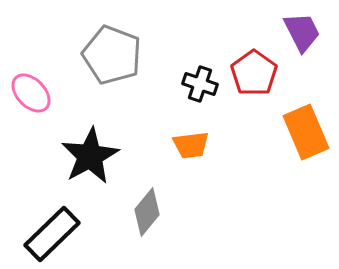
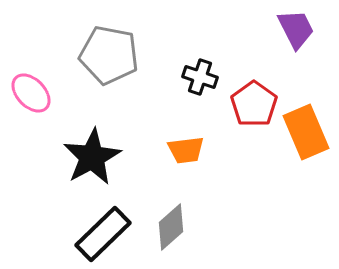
purple trapezoid: moved 6 px left, 3 px up
gray pentagon: moved 3 px left; rotated 10 degrees counterclockwise
red pentagon: moved 31 px down
black cross: moved 7 px up
orange trapezoid: moved 5 px left, 5 px down
black star: moved 2 px right, 1 px down
gray diamond: moved 24 px right, 15 px down; rotated 9 degrees clockwise
black rectangle: moved 51 px right
